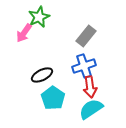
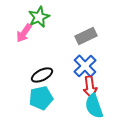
gray rectangle: rotated 25 degrees clockwise
blue cross: moved 1 px right; rotated 25 degrees counterclockwise
cyan pentagon: moved 12 px left; rotated 25 degrees clockwise
cyan semicircle: moved 3 px right, 3 px up; rotated 75 degrees counterclockwise
